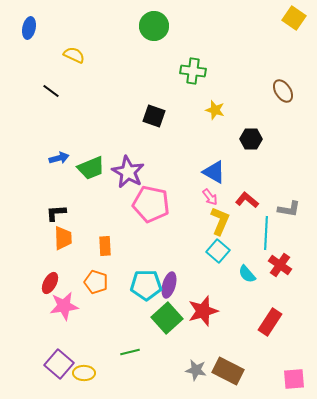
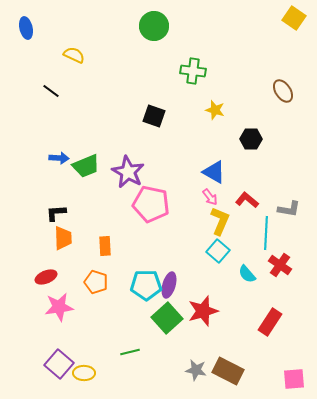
blue ellipse: moved 3 px left; rotated 25 degrees counterclockwise
blue arrow: rotated 18 degrees clockwise
green trapezoid: moved 5 px left, 2 px up
red ellipse: moved 4 px left, 6 px up; rotated 40 degrees clockwise
pink star: moved 5 px left, 1 px down
